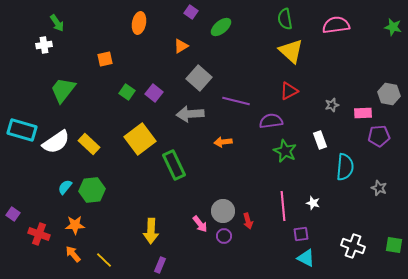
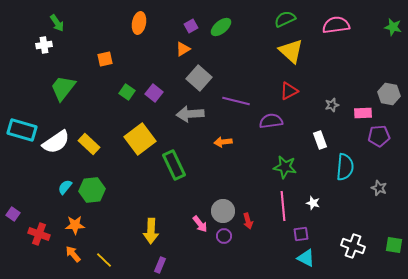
purple square at (191, 12): moved 14 px down; rotated 24 degrees clockwise
green semicircle at (285, 19): rotated 75 degrees clockwise
orange triangle at (181, 46): moved 2 px right, 3 px down
green trapezoid at (63, 90): moved 2 px up
green star at (285, 151): moved 16 px down; rotated 15 degrees counterclockwise
